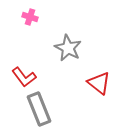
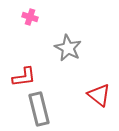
red L-shape: rotated 60 degrees counterclockwise
red triangle: moved 12 px down
gray rectangle: rotated 8 degrees clockwise
